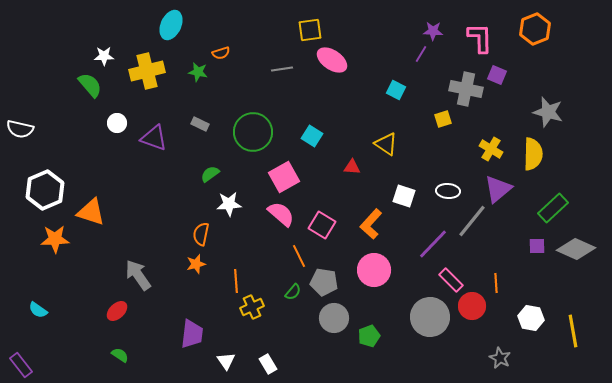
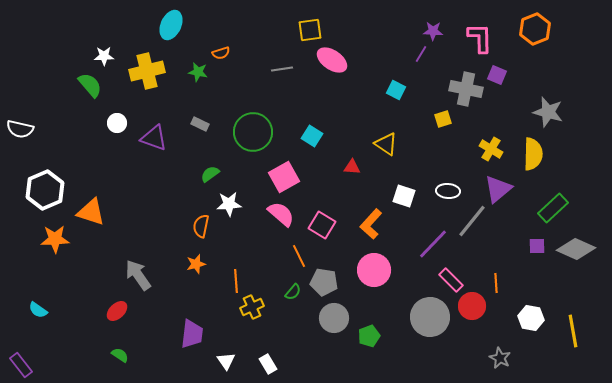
orange semicircle at (201, 234): moved 8 px up
